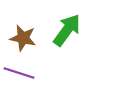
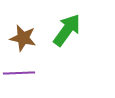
purple line: rotated 20 degrees counterclockwise
